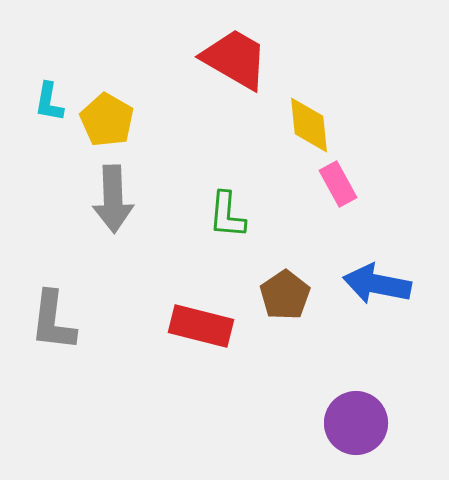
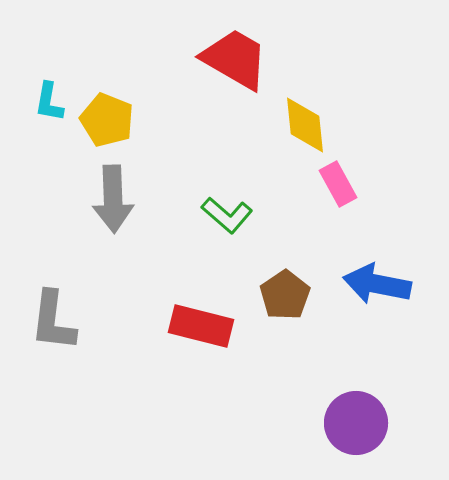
yellow pentagon: rotated 8 degrees counterclockwise
yellow diamond: moved 4 px left
green L-shape: rotated 54 degrees counterclockwise
